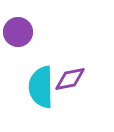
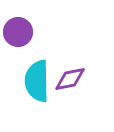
cyan semicircle: moved 4 px left, 6 px up
